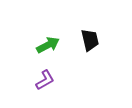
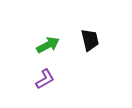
purple L-shape: moved 1 px up
